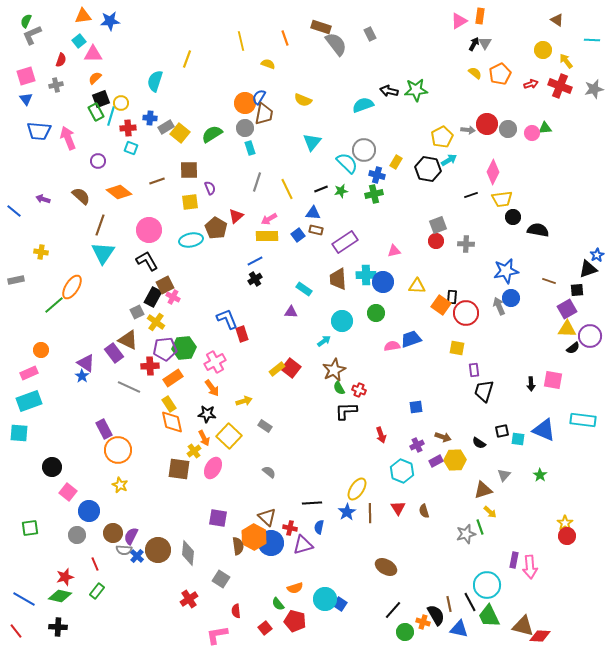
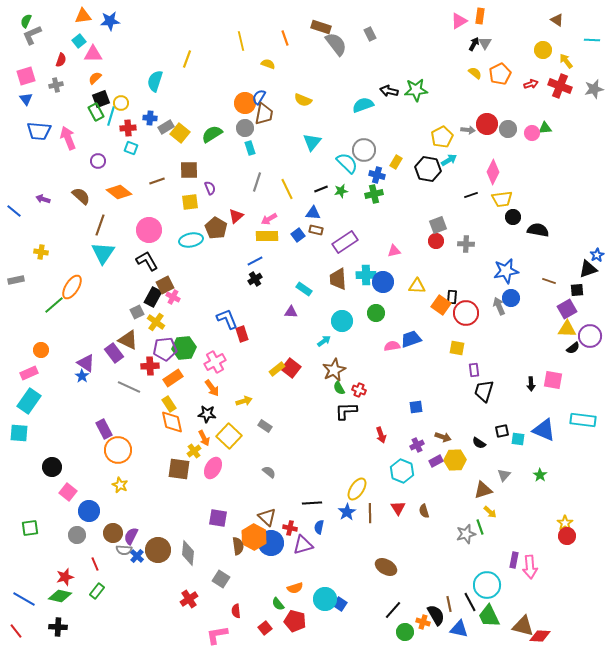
cyan rectangle at (29, 401): rotated 35 degrees counterclockwise
